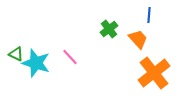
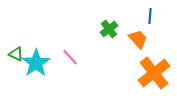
blue line: moved 1 px right, 1 px down
cyan star: rotated 20 degrees clockwise
